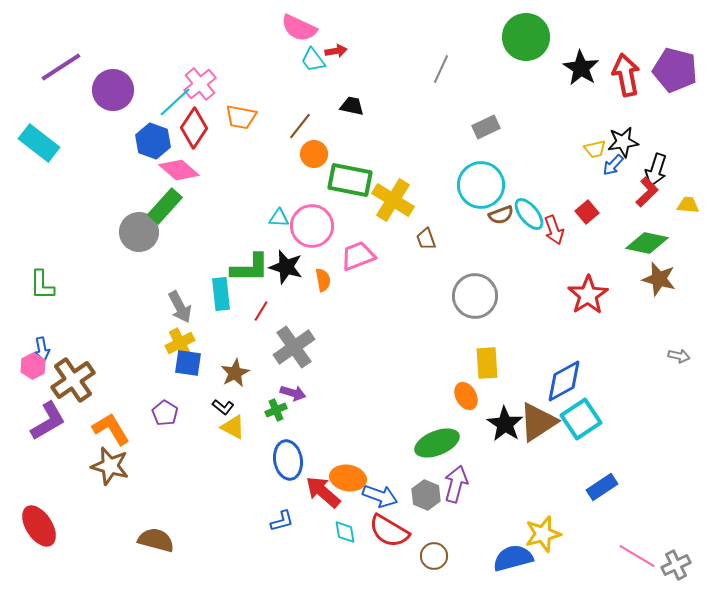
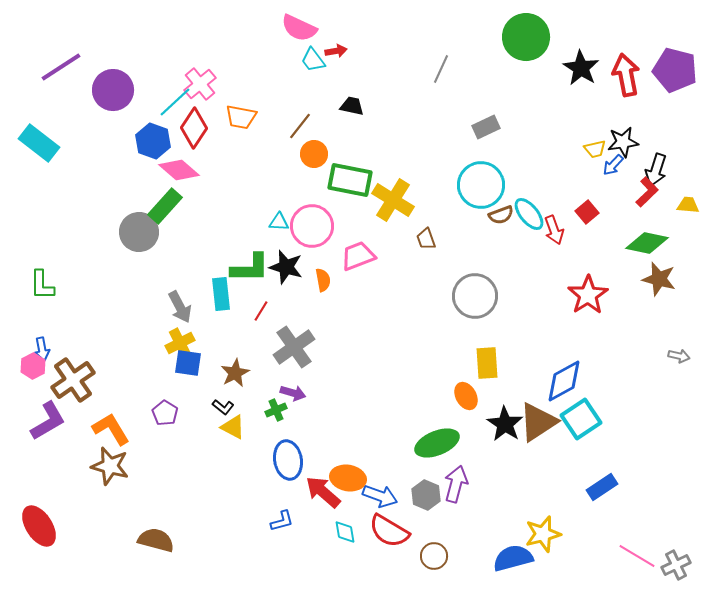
cyan triangle at (279, 218): moved 4 px down
